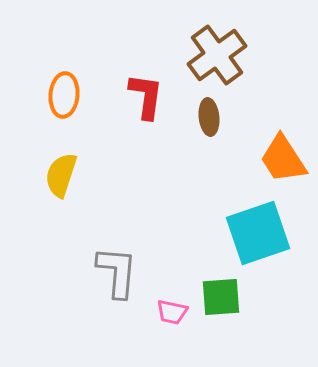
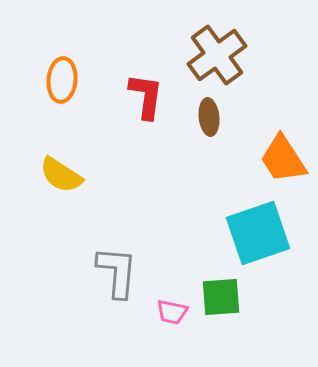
orange ellipse: moved 2 px left, 15 px up
yellow semicircle: rotated 75 degrees counterclockwise
